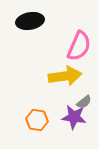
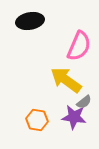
yellow arrow: moved 1 px right, 4 px down; rotated 136 degrees counterclockwise
